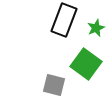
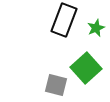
green square: moved 4 px down; rotated 12 degrees clockwise
gray square: moved 2 px right
